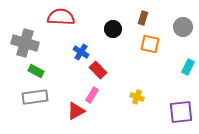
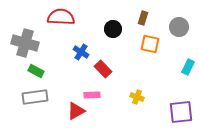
gray circle: moved 4 px left
red rectangle: moved 5 px right, 1 px up
pink rectangle: rotated 56 degrees clockwise
